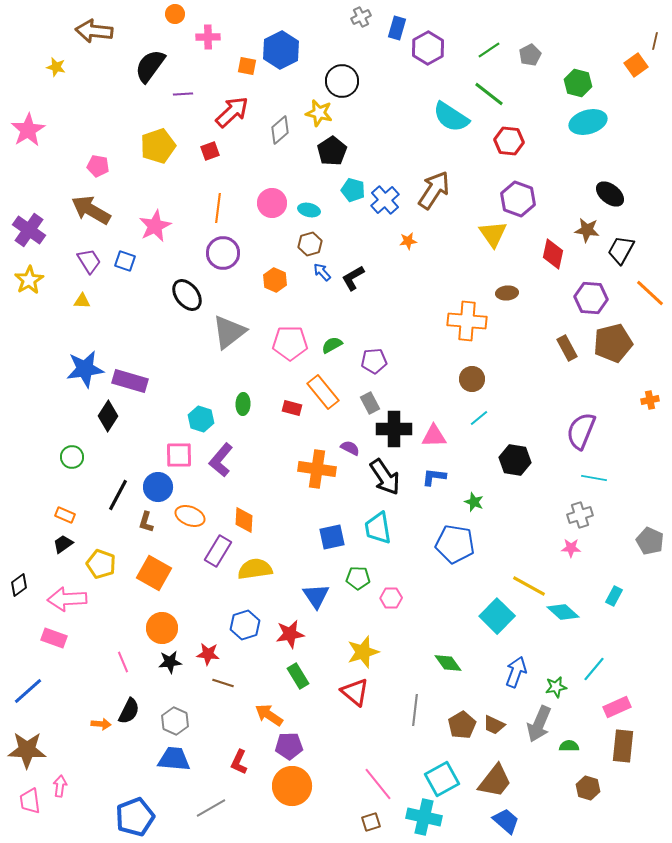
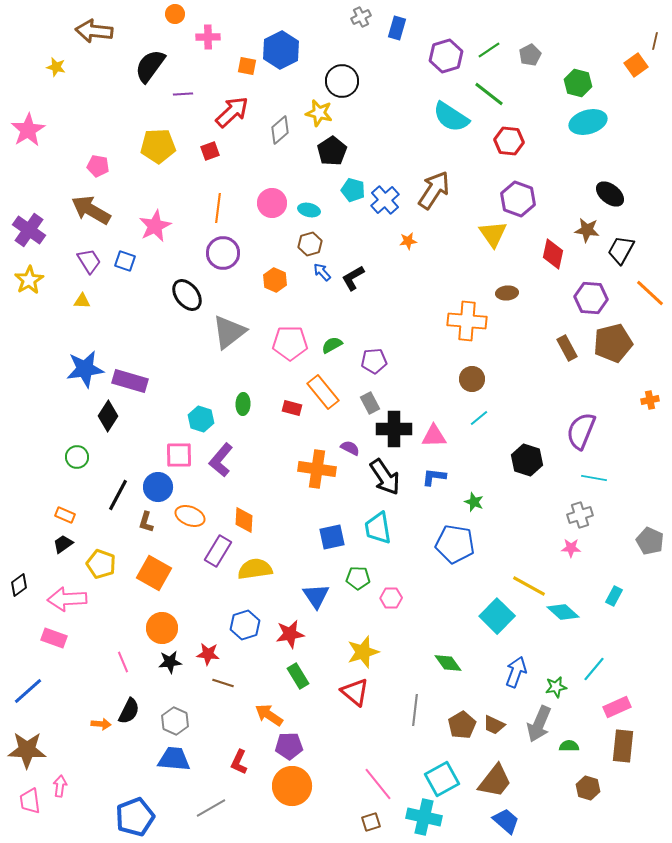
purple hexagon at (428, 48): moved 18 px right, 8 px down; rotated 12 degrees clockwise
yellow pentagon at (158, 146): rotated 16 degrees clockwise
green circle at (72, 457): moved 5 px right
black hexagon at (515, 460): moved 12 px right; rotated 8 degrees clockwise
